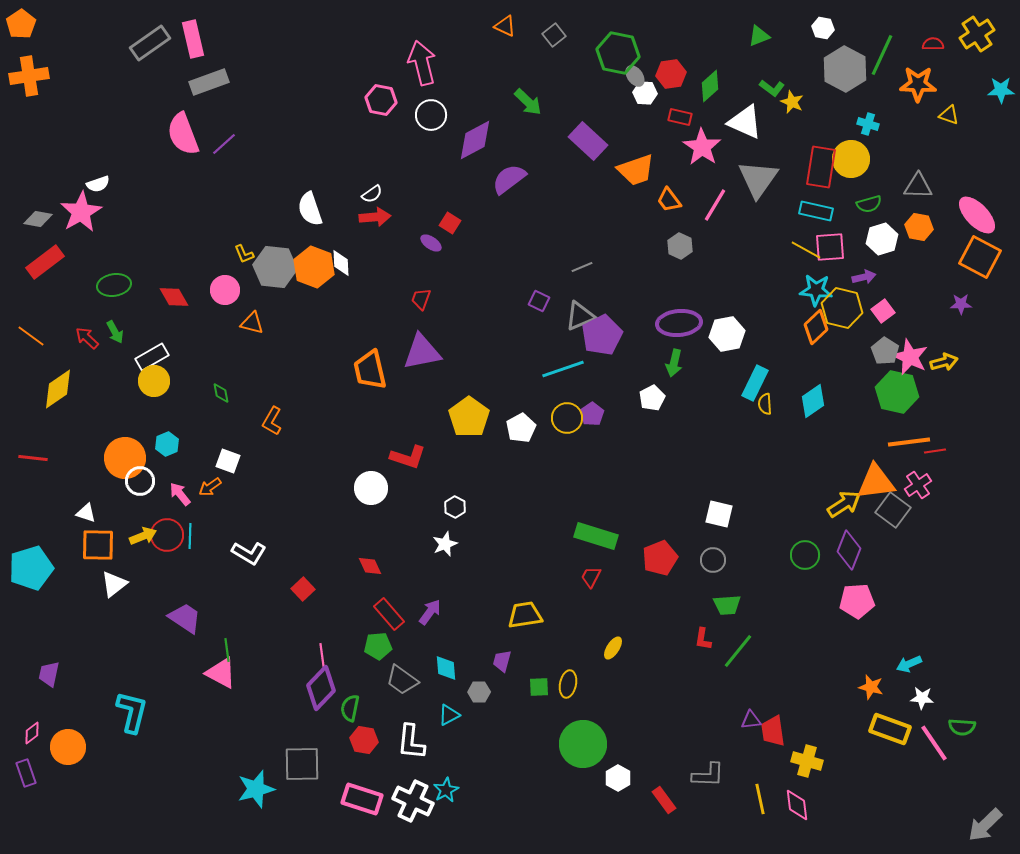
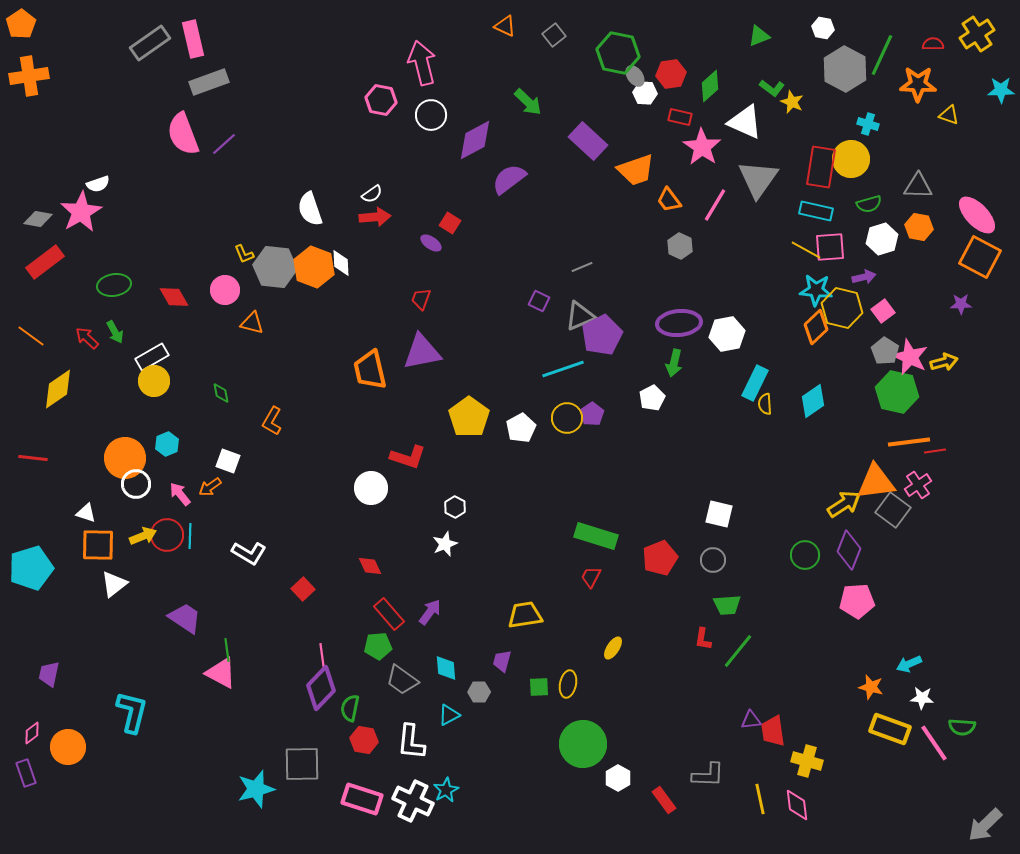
white circle at (140, 481): moved 4 px left, 3 px down
